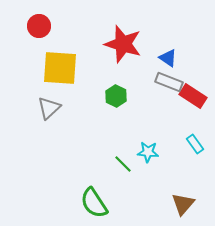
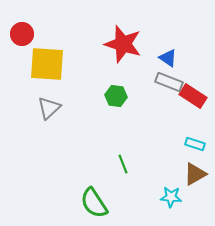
red circle: moved 17 px left, 8 px down
yellow square: moved 13 px left, 4 px up
green hexagon: rotated 20 degrees counterclockwise
cyan rectangle: rotated 36 degrees counterclockwise
cyan star: moved 23 px right, 45 px down
green line: rotated 24 degrees clockwise
brown triangle: moved 12 px right, 30 px up; rotated 20 degrees clockwise
